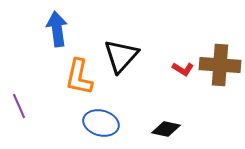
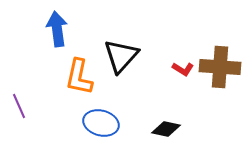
brown cross: moved 2 px down
